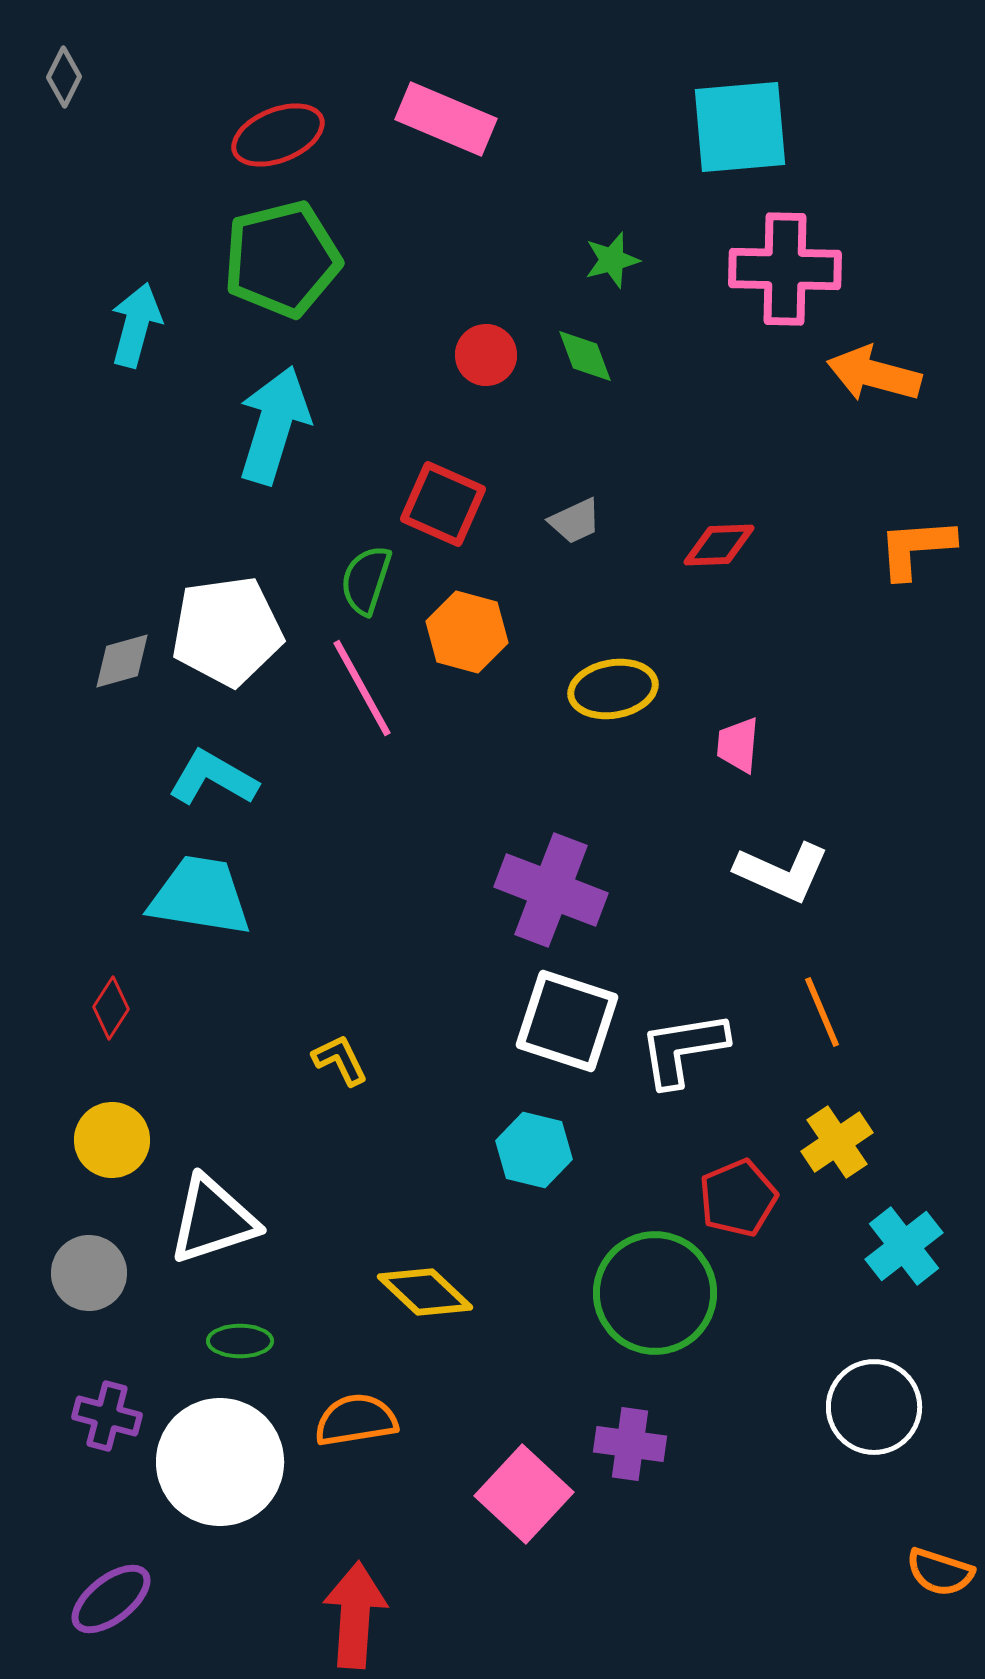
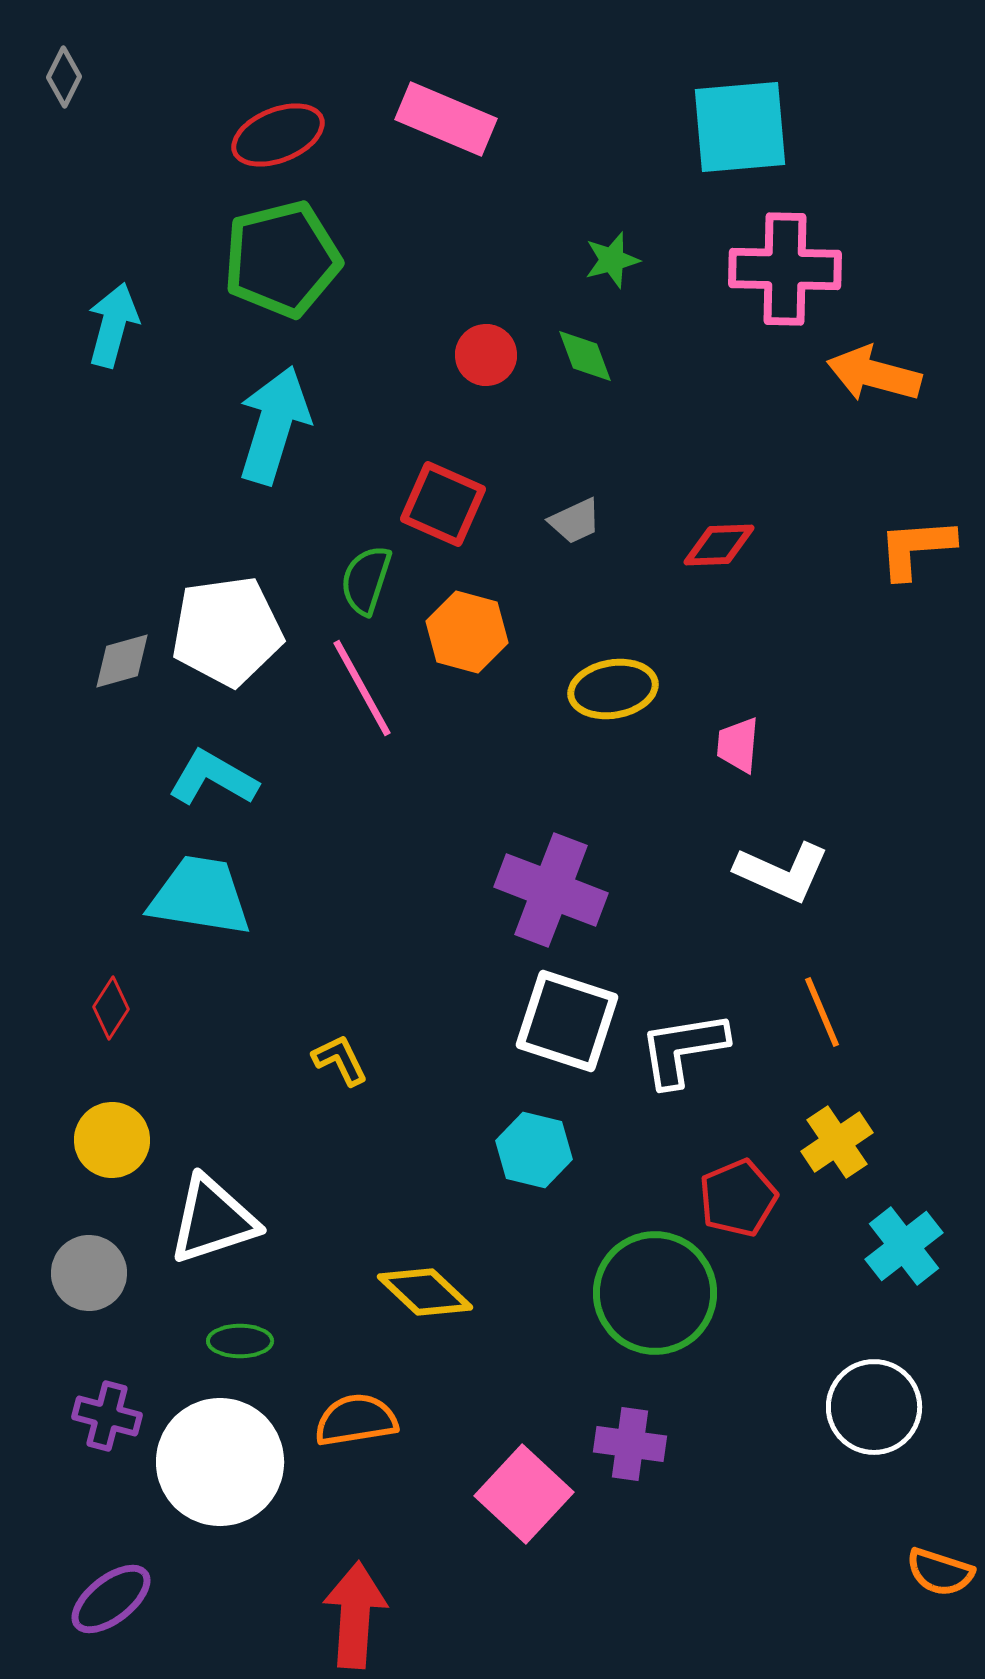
cyan arrow at (136, 325): moved 23 px left
